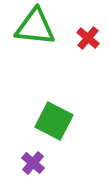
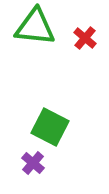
red cross: moved 3 px left
green square: moved 4 px left, 6 px down
